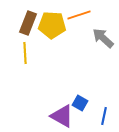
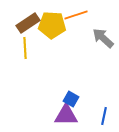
orange line: moved 3 px left
brown rectangle: rotated 35 degrees clockwise
yellow line: moved 5 px up
blue square: moved 9 px left, 4 px up
purple triangle: moved 4 px right, 1 px up; rotated 30 degrees counterclockwise
